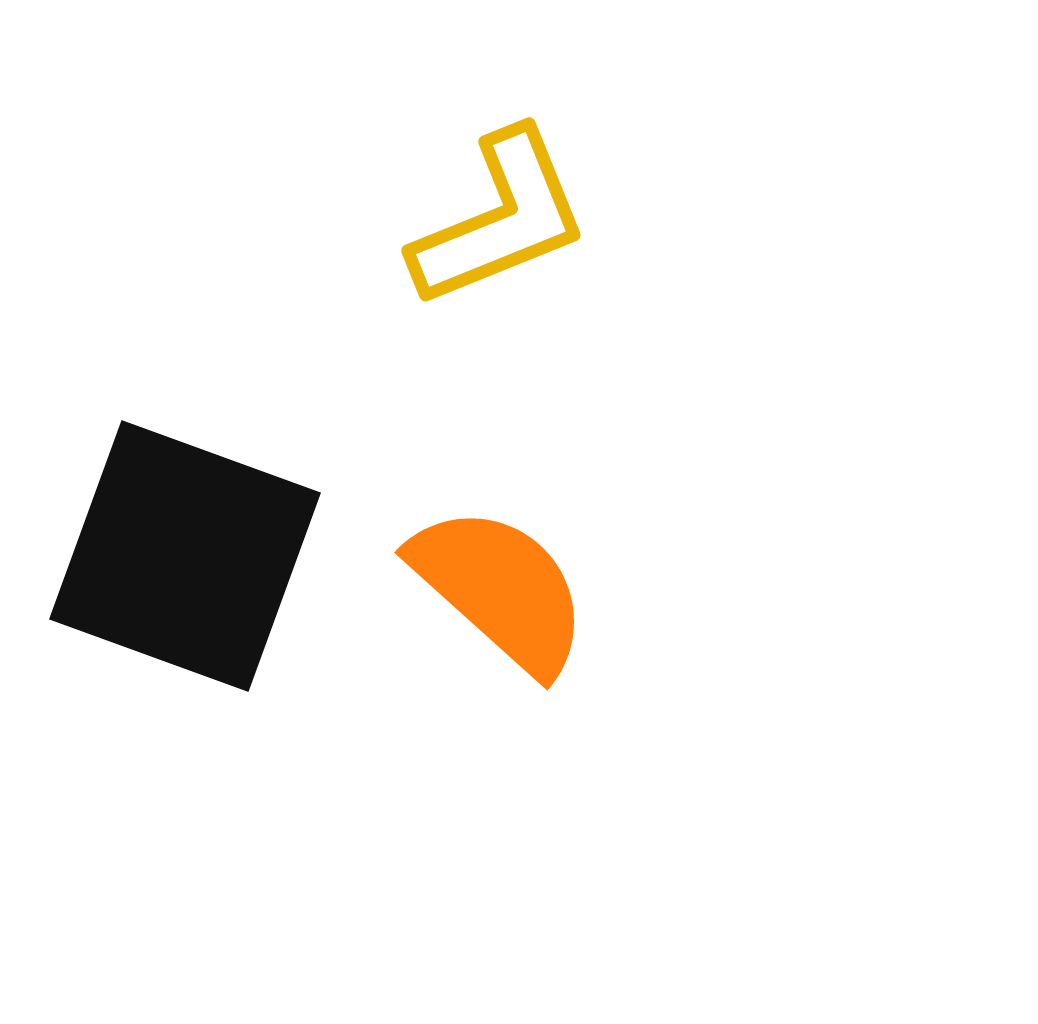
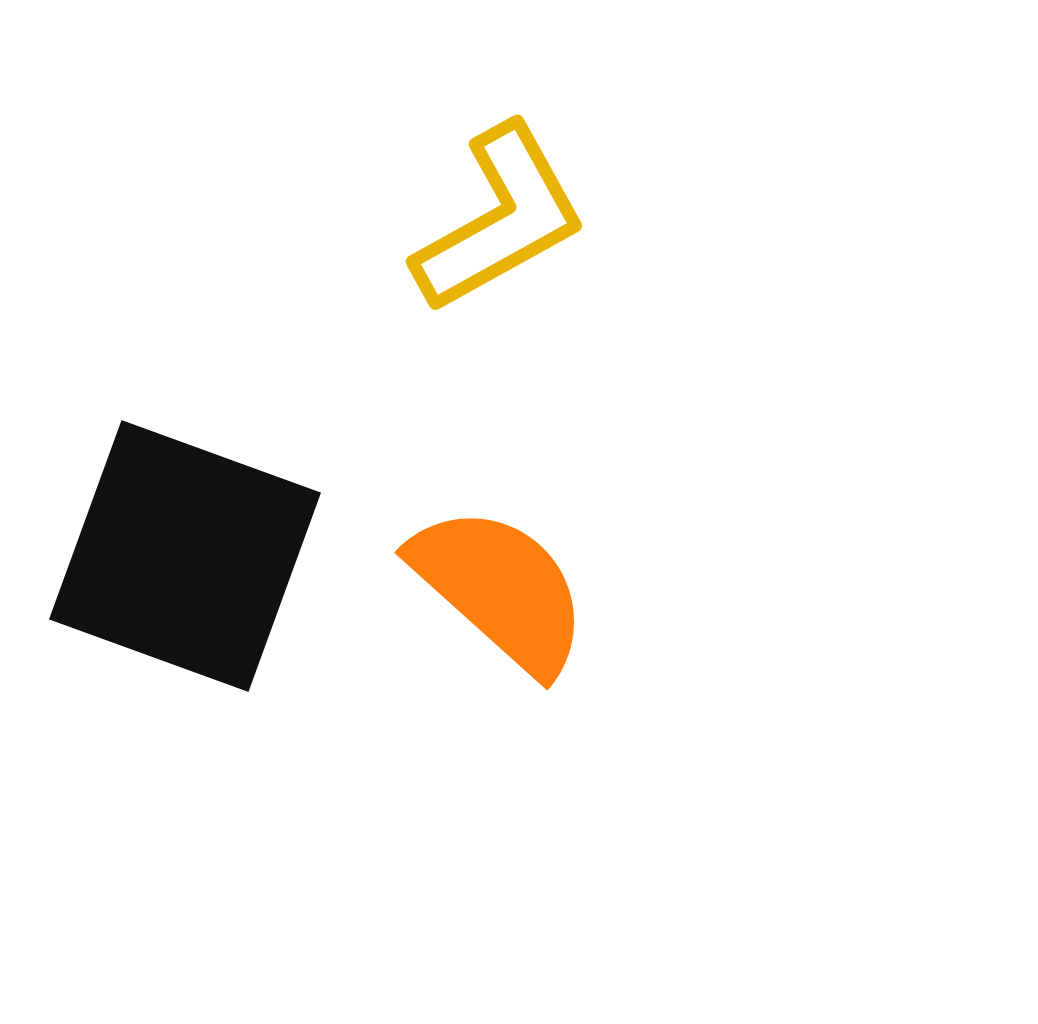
yellow L-shape: rotated 7 degrees counterclockwise
